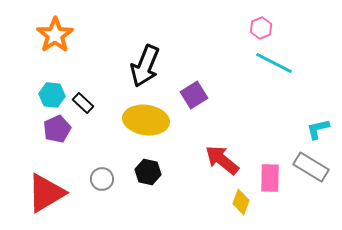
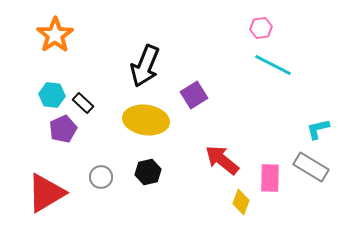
pink hexagon: rotated 15 degrees clockwise
cyan line: moved 1 px left, 2 px down
purple pentagon: moved 6 px right
black hexagon: rotated 25 degrees counterclockwise
gray circle: moved 1 px left, 2 px up
